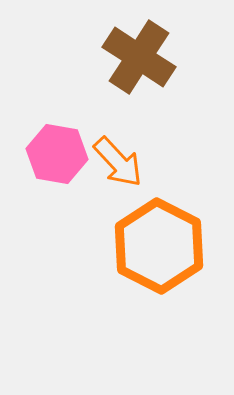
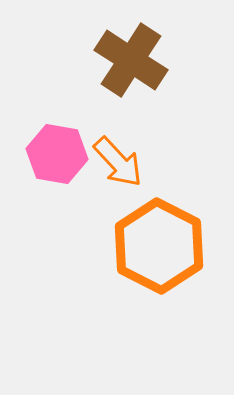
brown cross: moved 8 px left, 3 px down
